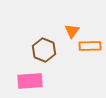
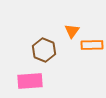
orange rectangle: moved 2 px right, 1 px up
